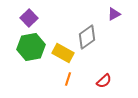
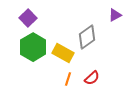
purple triangle: moved 1 px right, 1 px down
purple square: moved 1 px left
green hexagon: moved 2 px right; rotated 20 degrees counterclockwise
red semicircle: moved 12 px left, 3 px up
